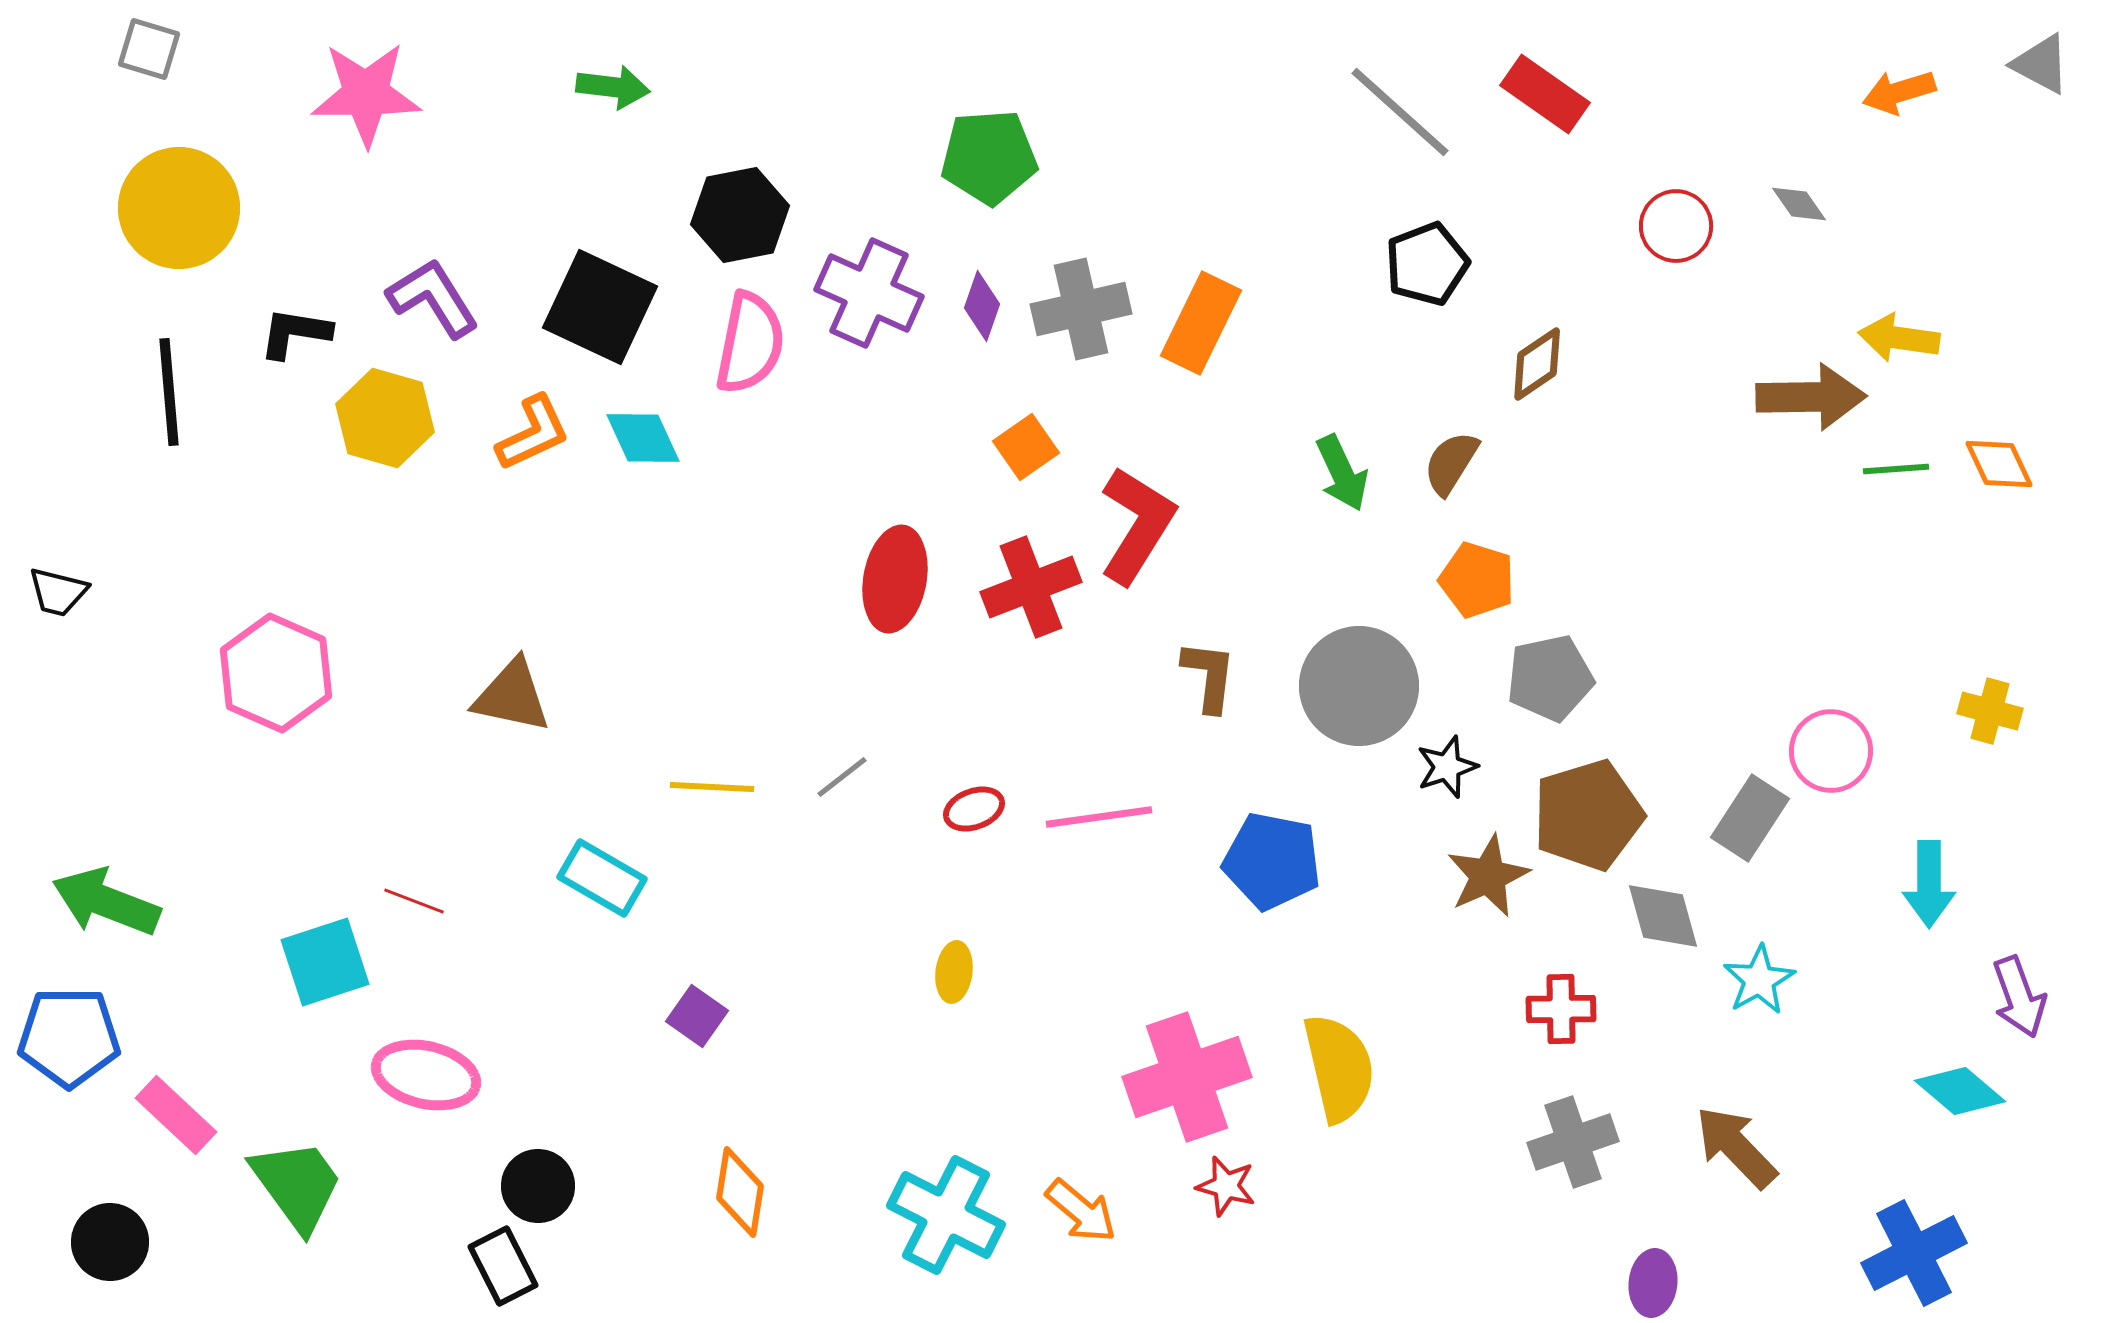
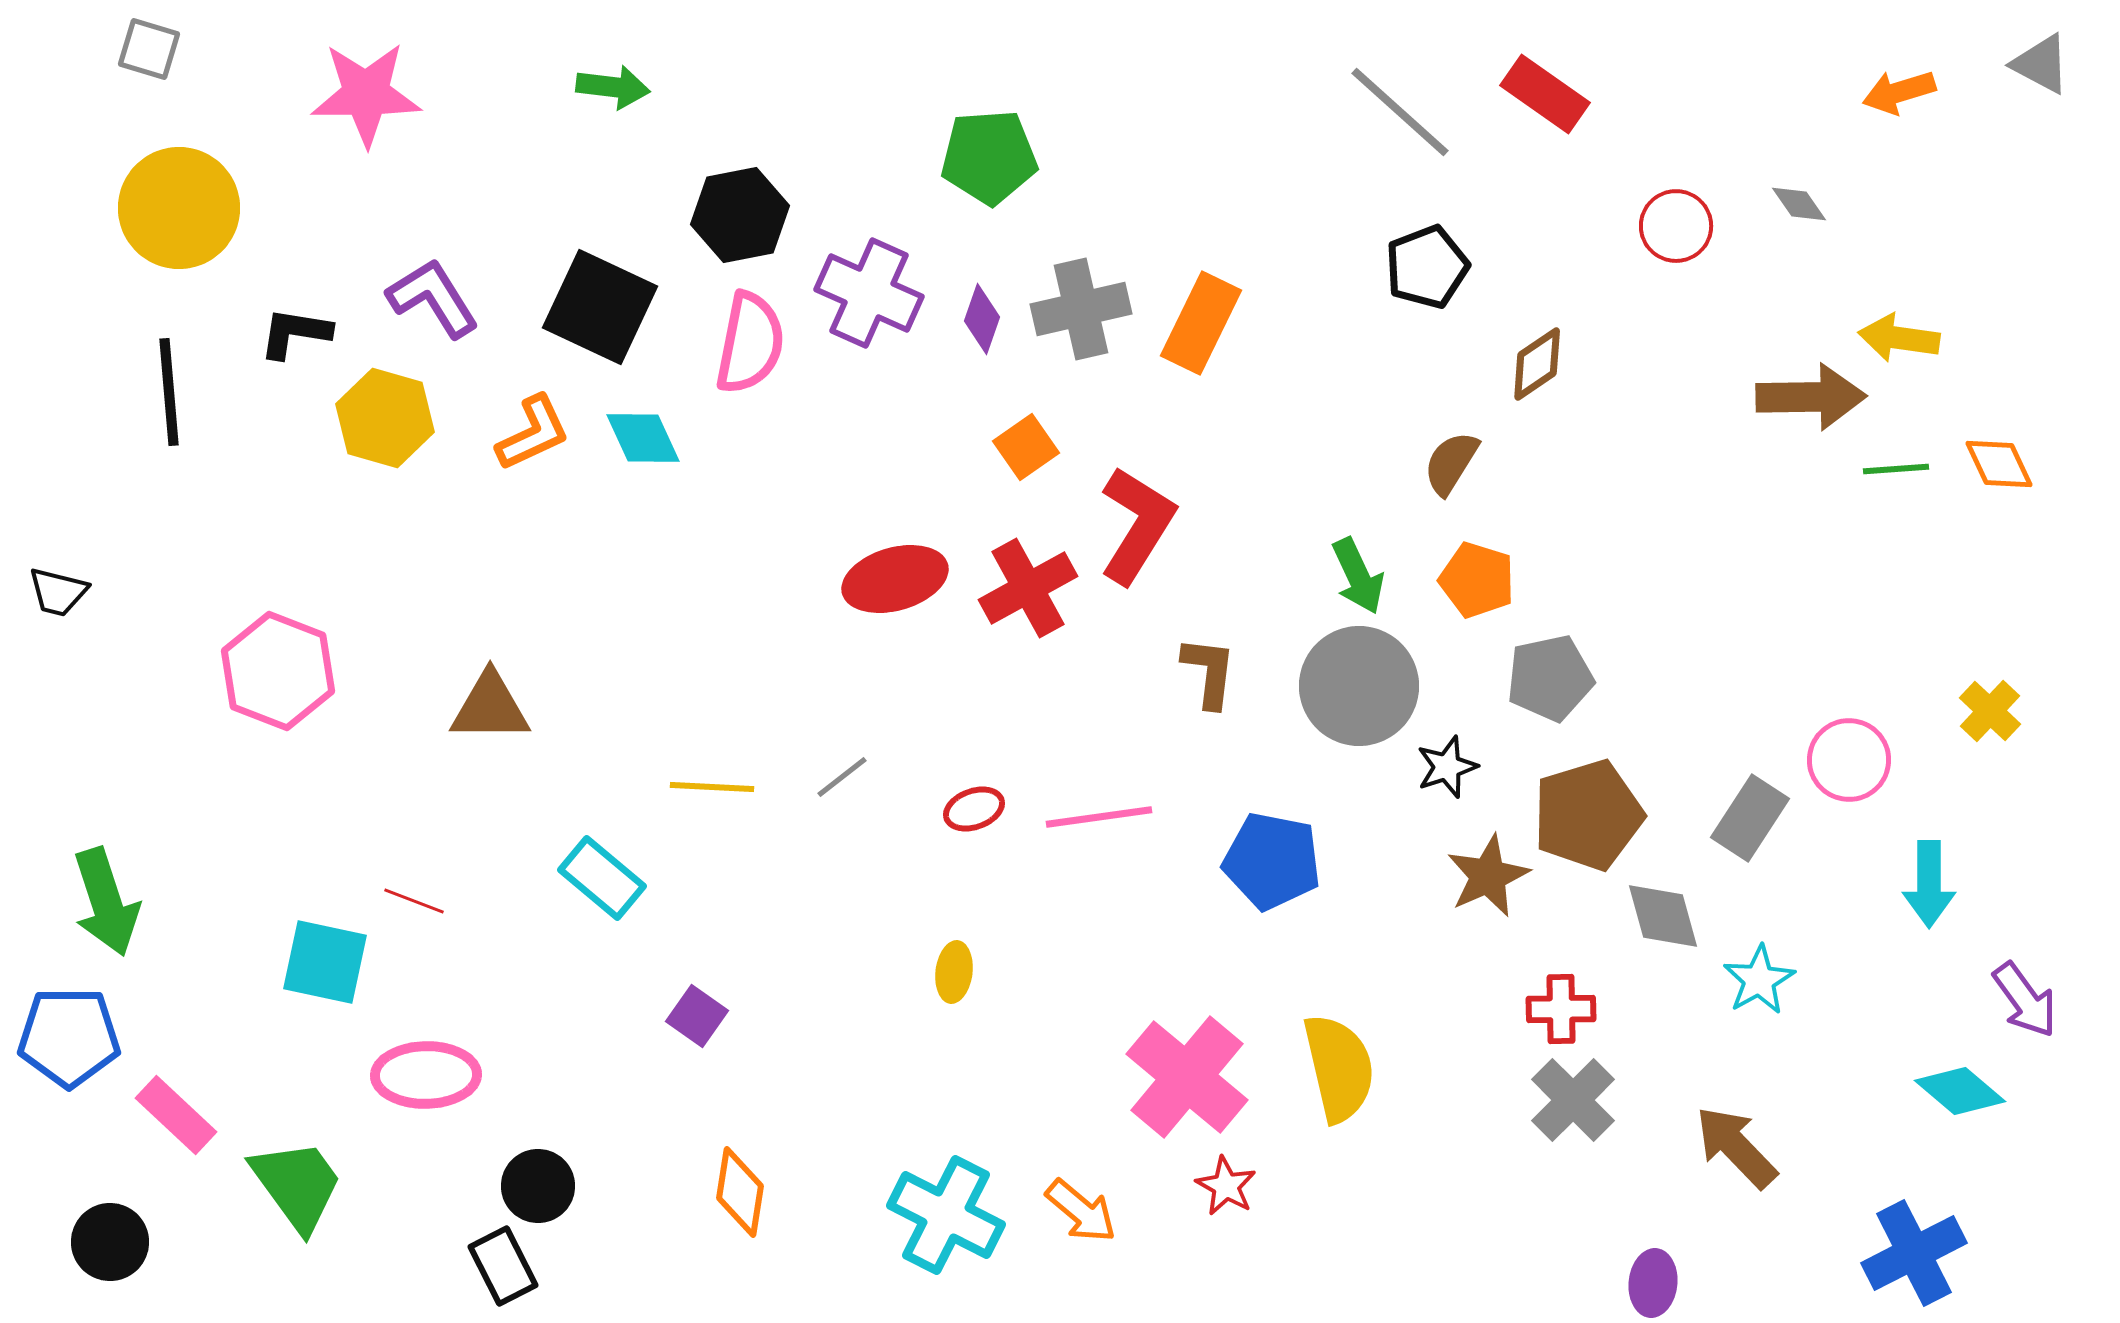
black pentagon at (1427, 264): moved 3 px down
purple diamond at (982, 306): moved 13 px down
green arrow at (1342, 473): moved 16 px right, 103 px down
red ellipse at (895, 579): rotated 64 degrees clockwise
red cross at (1031, 587): moved 3 px left, 1 px down; rotated 8 degrees counterclockwise
pink hexagon at (276, 673): moved 2 px right, 2 px up; rotated 3 degrees counterclockwise
brown L-shape at (1209, 676): moved 4 px up
brown triangle at (512, 696): moved 22 px left, 11 px down; rotated 12 degrees counterclockwise
yellow cross at (1990, 711): rotated 28 degrees clockwise
pink circle at (1831, 751): moved 18 px right, 9 px down
cyan rectangle at (602, 878): rotated 10 degrees clockwise
green arrow at (106, 902): rotated 129 degrees counterclockwise
cyan square at (325, 962): rotated 30 degrees clockwise
purple arrow at (2019, 997): moved 6 px right, 3 px down; rotated 16 degrees counterclockwise
pink ellipse at (426, 1075): rotated 14 degrees counterclockwise
pink cross at (1187, 1077): rotated 31 degrees counterclockwise
gray cross at (1573, 1142): moved 42 px up; rotated 26 degrees counterclockwise
red star at (1226, 1186): rotated 14 degrees clockwise
